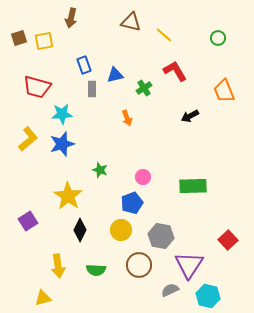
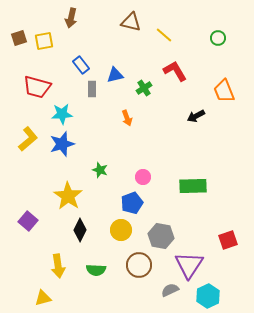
blue rectangle: moved 3 px left; rotated 18 degrees counterclockwise
black arrow: moved 6 px right
purple square: rotated 18 degrees counterclockwise
red square: rotated 24 degrees clockwise
cyan hexagon: rotated 20 degrees clockwise
